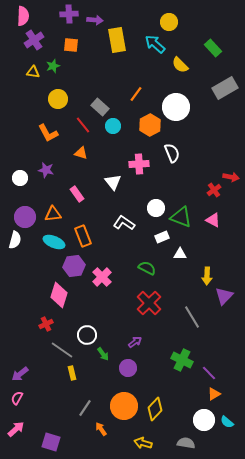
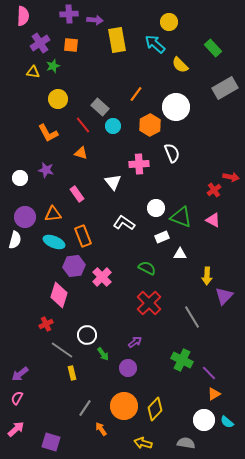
purple cross at (34, 40): moved 6 px right, 3 px down
